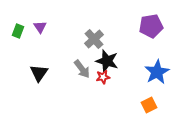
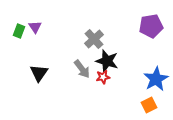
purple triangle: moved 5 px left
green rectangle: moved 1 px right
blue star: moved 1 px left, 7 px down
